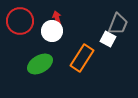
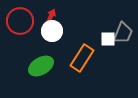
red arrow: moved 6 px left, 2 px up; rotated 40 degrees clockwise
gray trapezoid: moved 5 px right, 9 px down
white square: rotated 28 degrees counterclockwise
green ellipse: moved 1 px right, 2 px down
